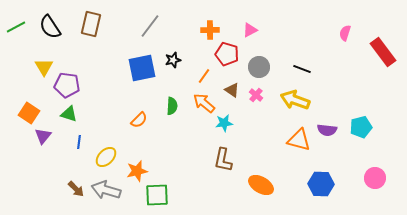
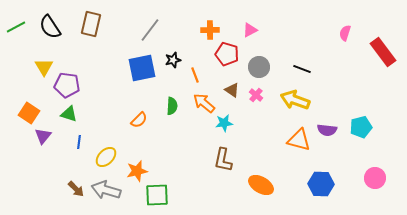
gray line: moved 4 px down
orange line: moved 9 px left, 1 px up; rotated 56 degrees counterclockwise
